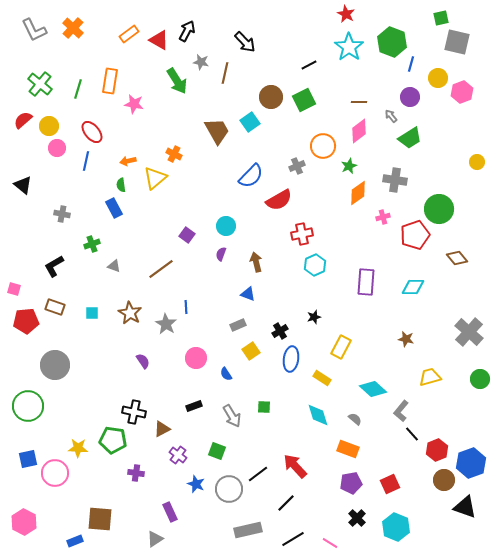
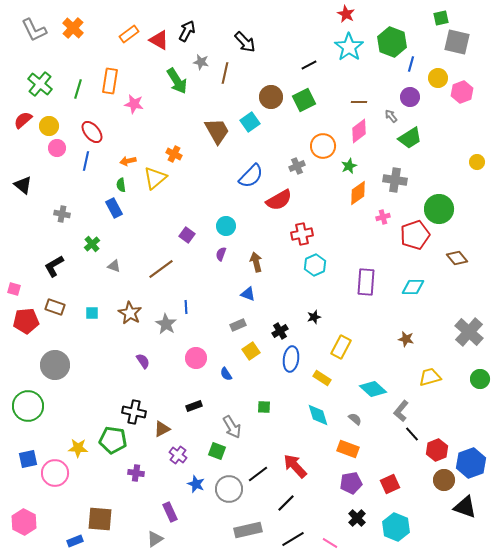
green cross at (92, 244): rotated 21 degrees counterclockwise
gray arrow at (232, 416): moved 11 px down
